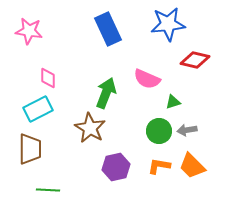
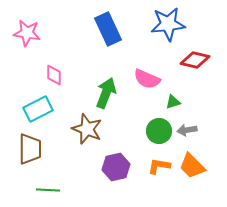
pink star: moved 2 px left, 2 px down
pink diamond: moved 6 px right, 3 px up
brown star: moved 3 px left, 1 px down; rotated 8 degrees counterclockwise
